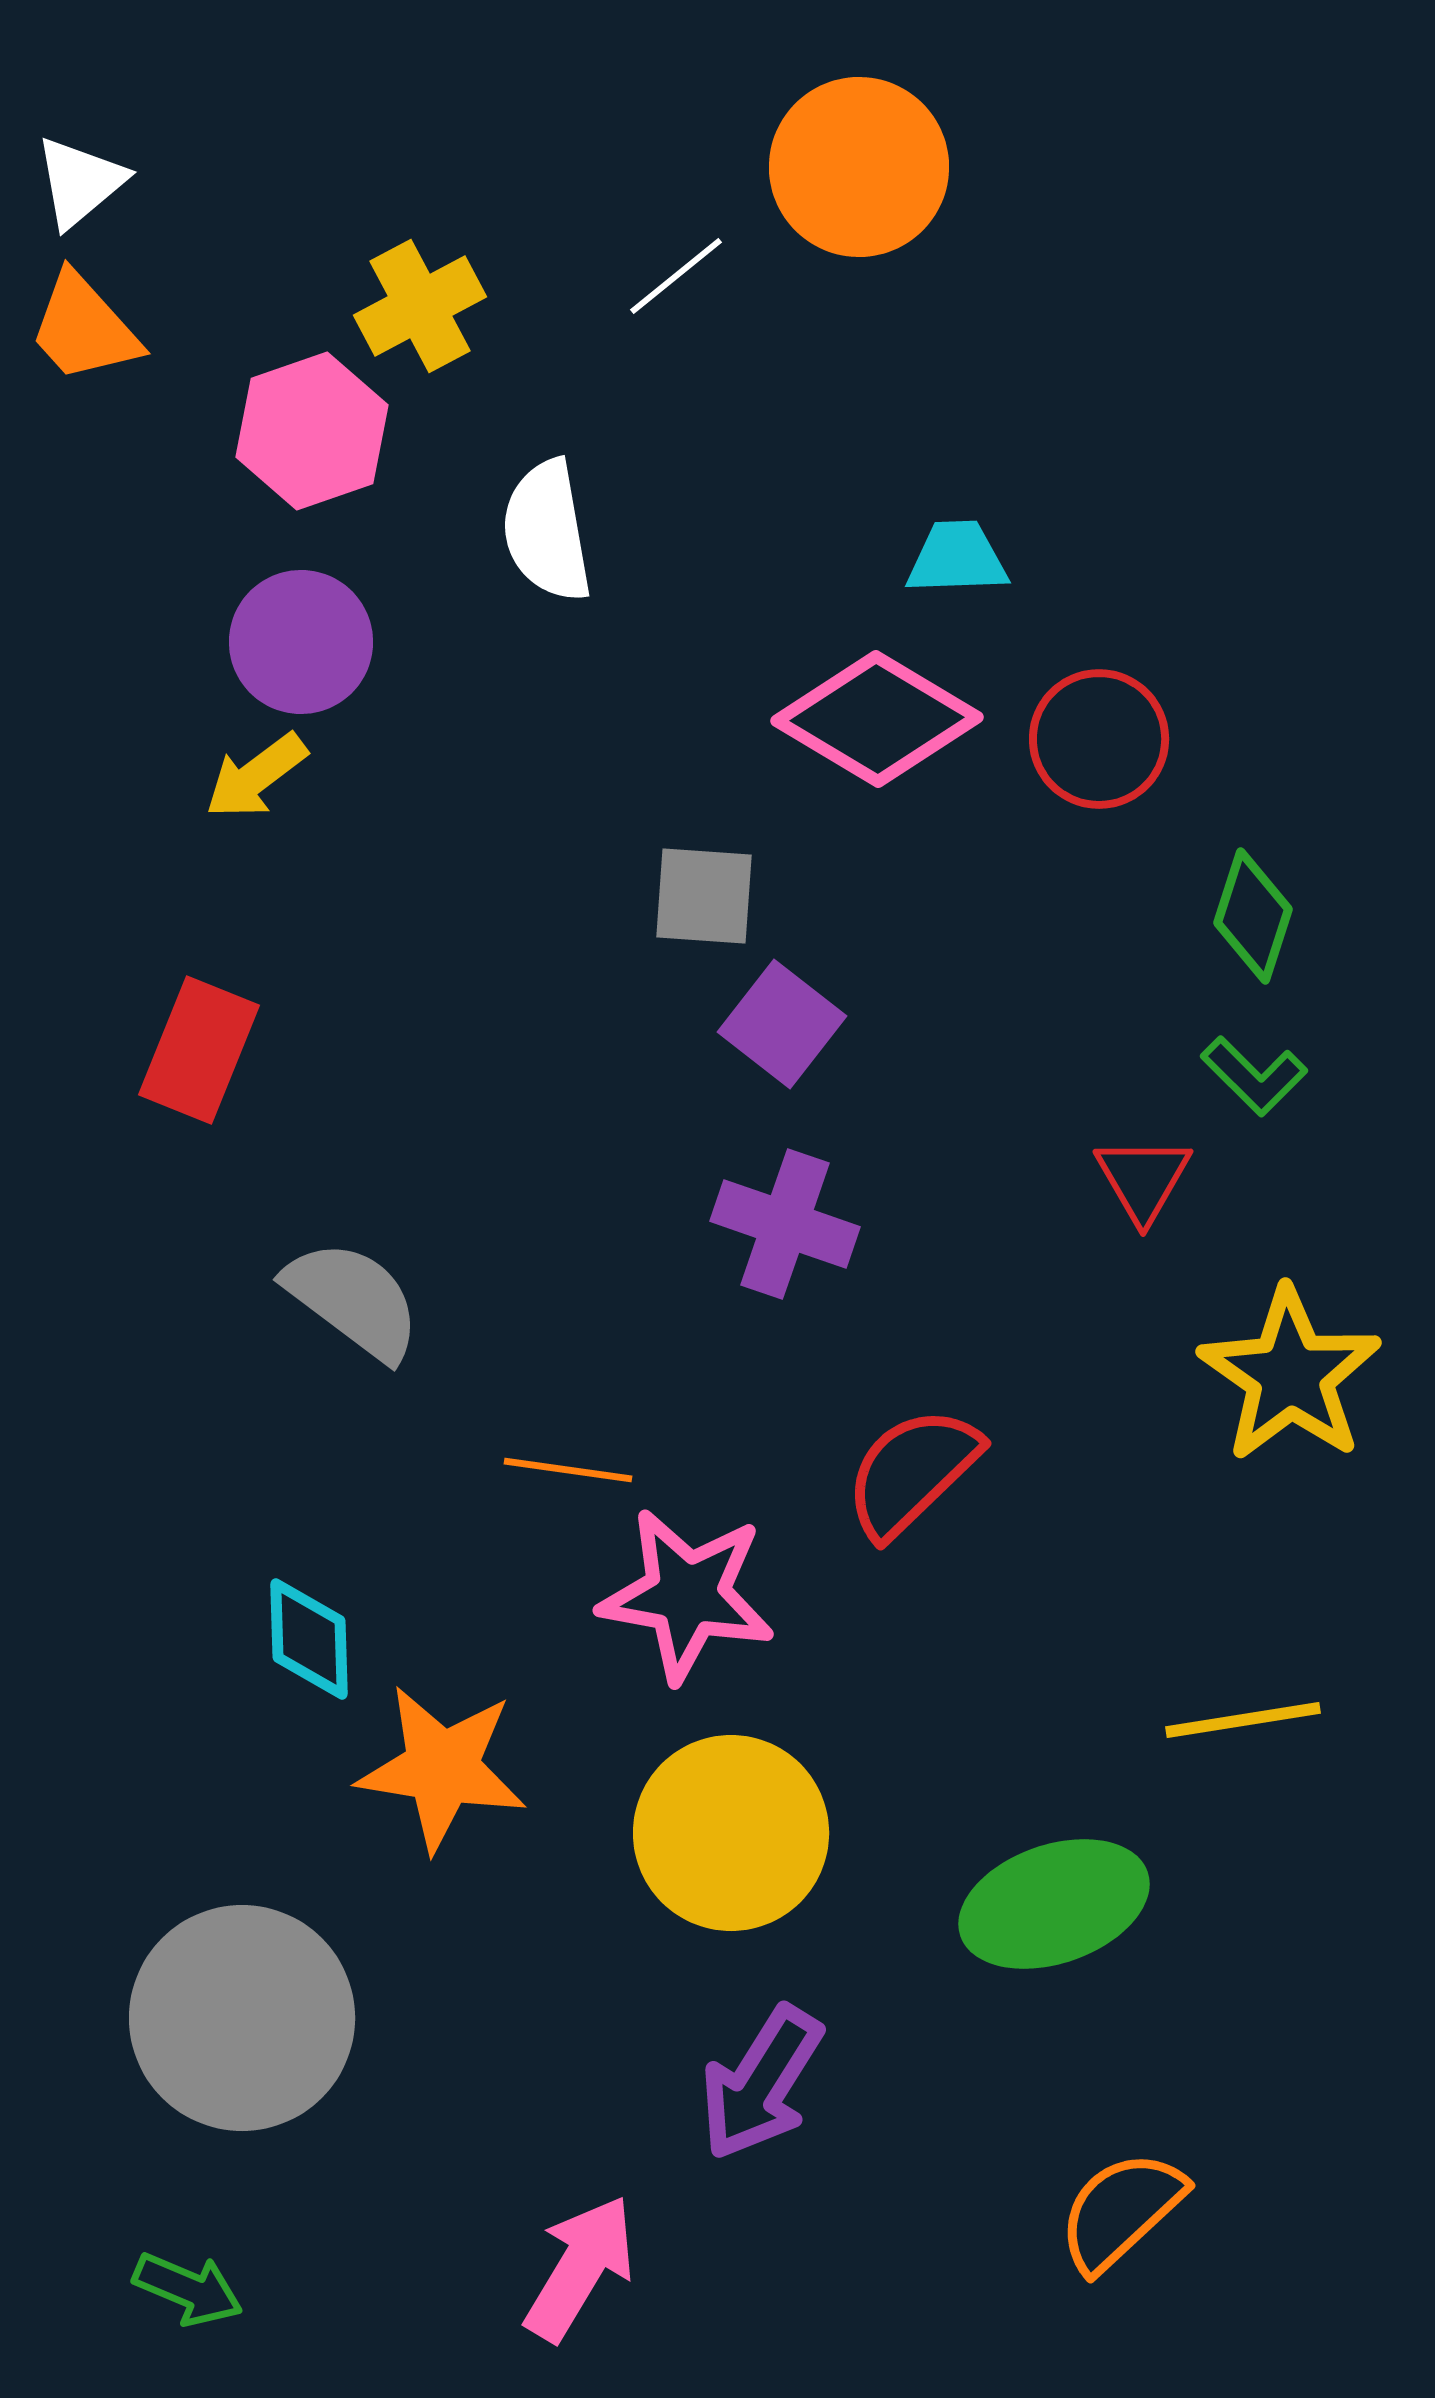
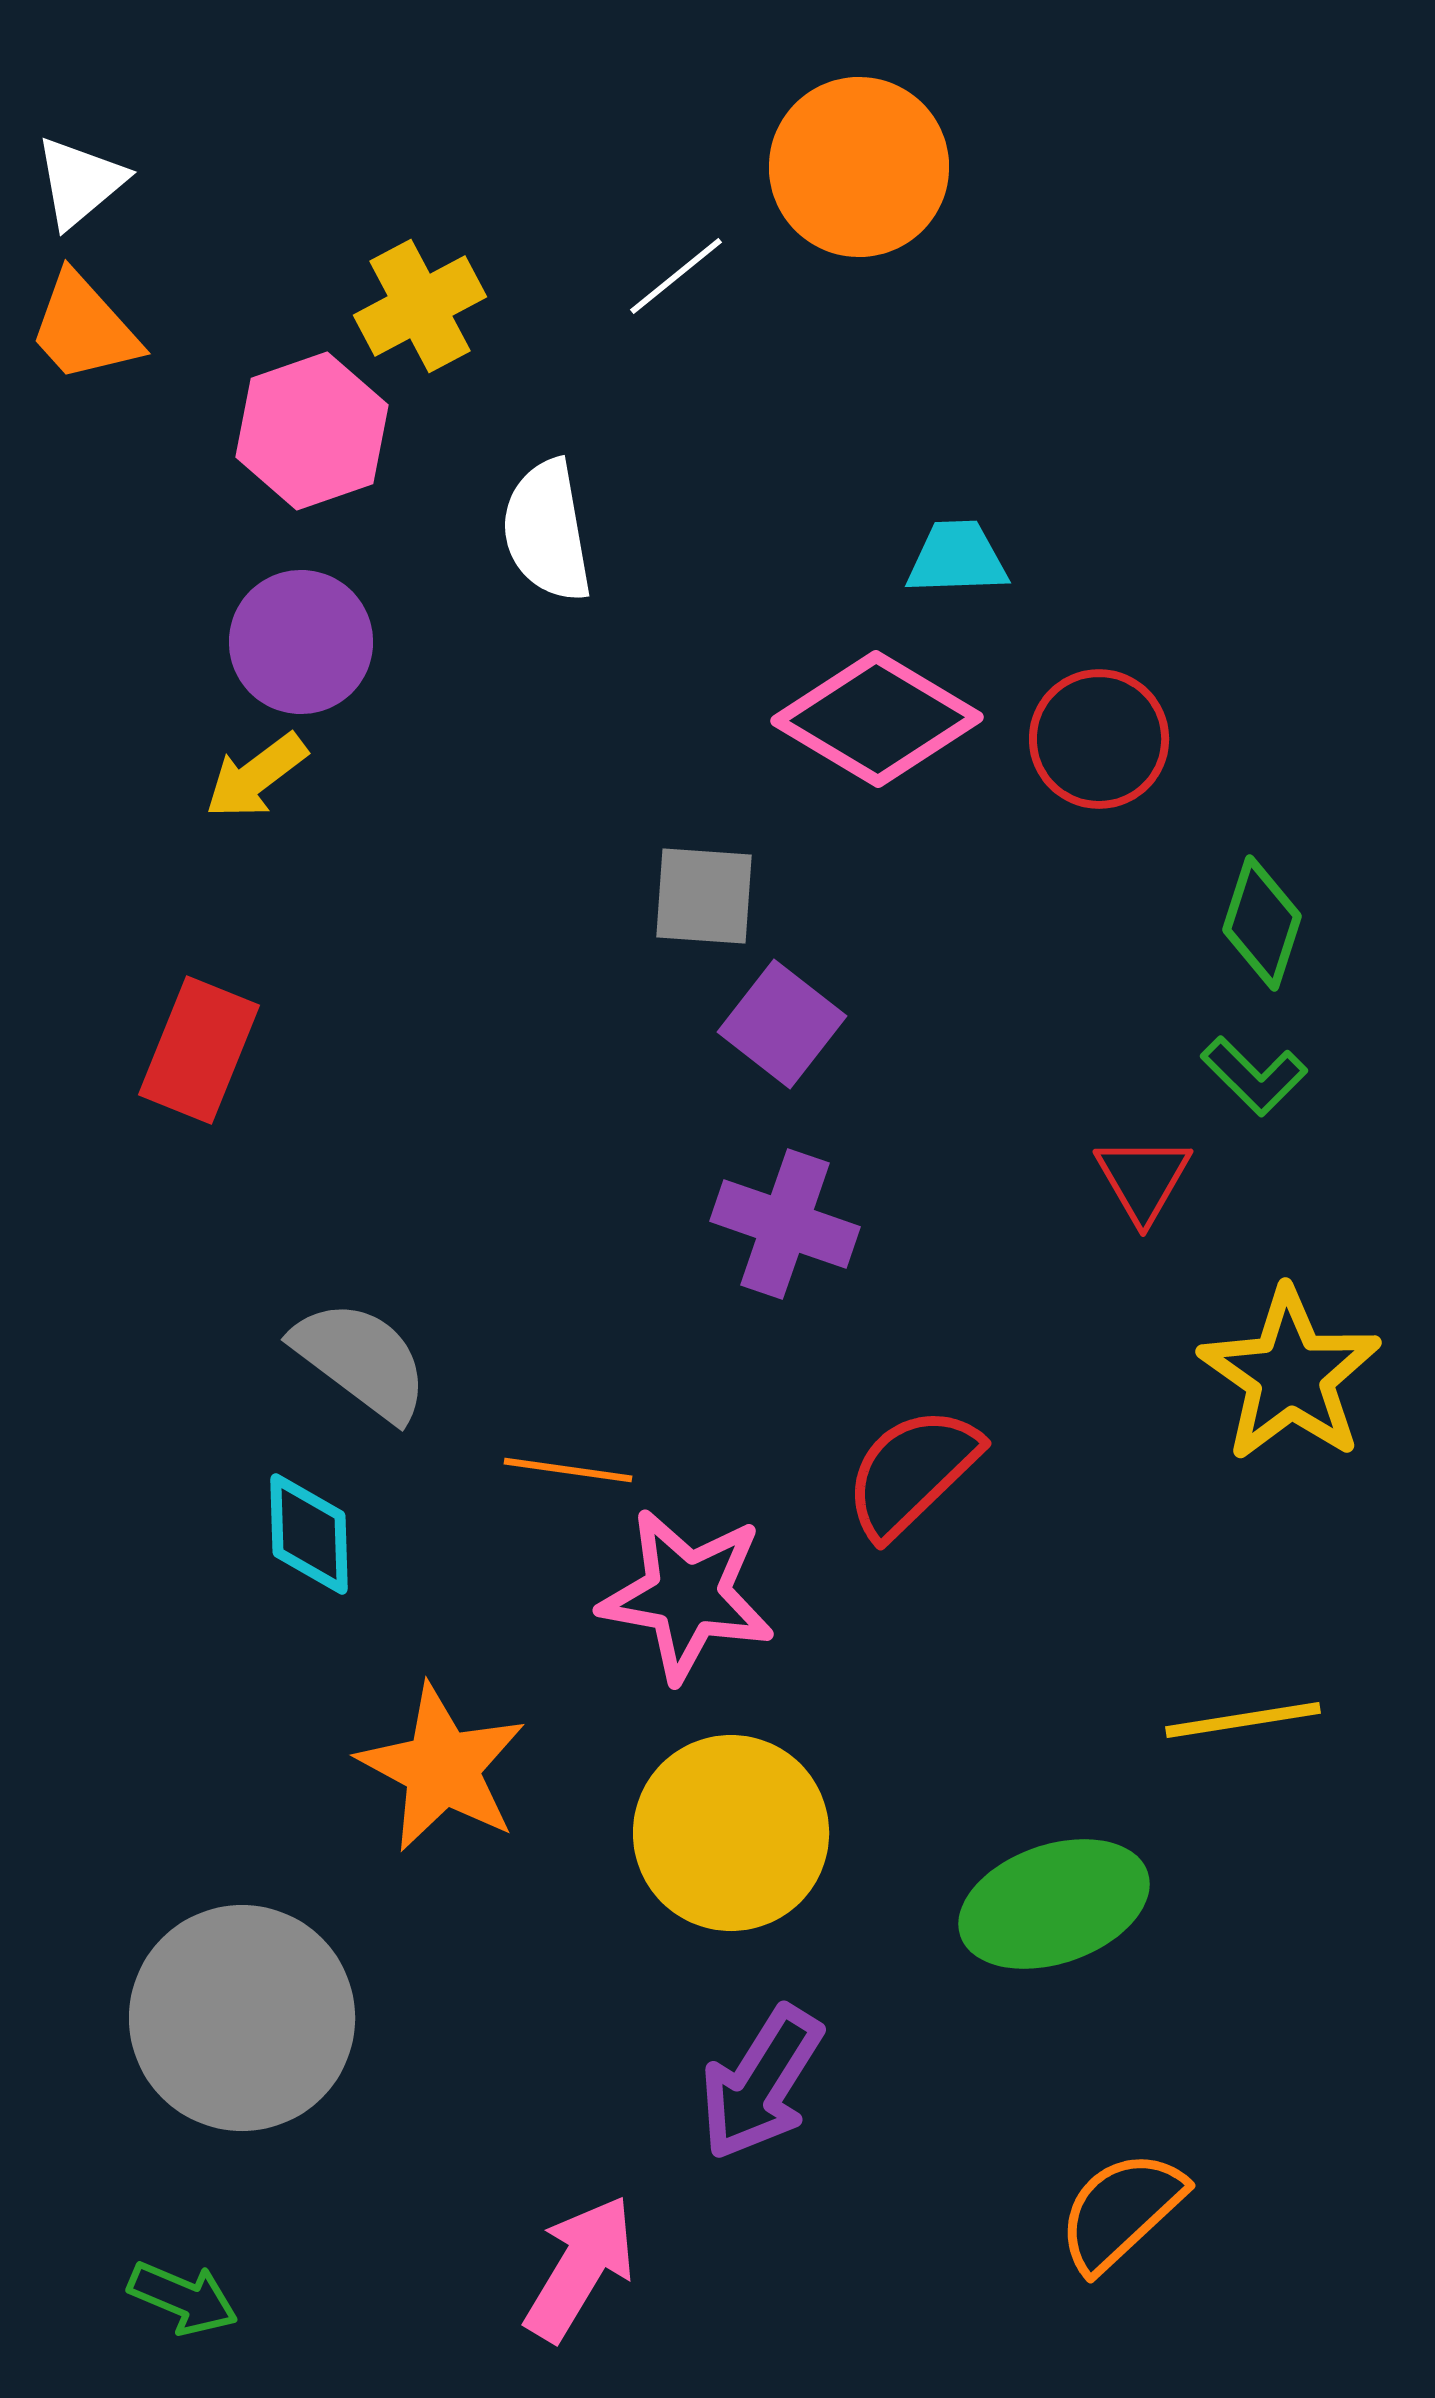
green diamond: moved 9 px right, 7 px down
gray semicircle: moved 8 px right, 60 px down
cyan diamond: moved 105 px up
orange star: rotated 19 degrees clockwise
green arrow: moved 5 px left, 9 px down
